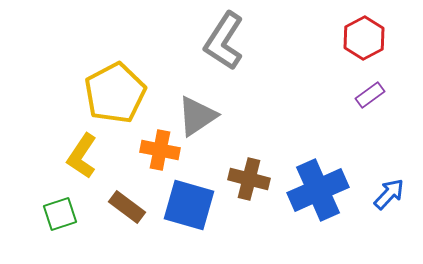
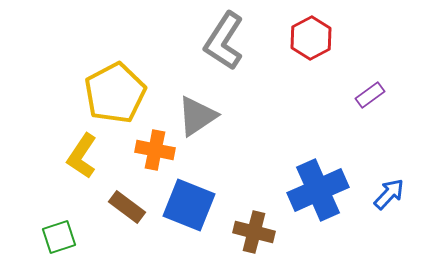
red hexagon: moved 53 px left
orange cross: moved 5 px left
brown cross: moved 5 px right, 53 px down
blue square: rotated 6 degrees clockwise
green square: moved 1 px left, 23 px down
